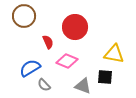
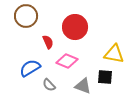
brown circle: moved 2 px right
gray semicircle: moved 5 px right
